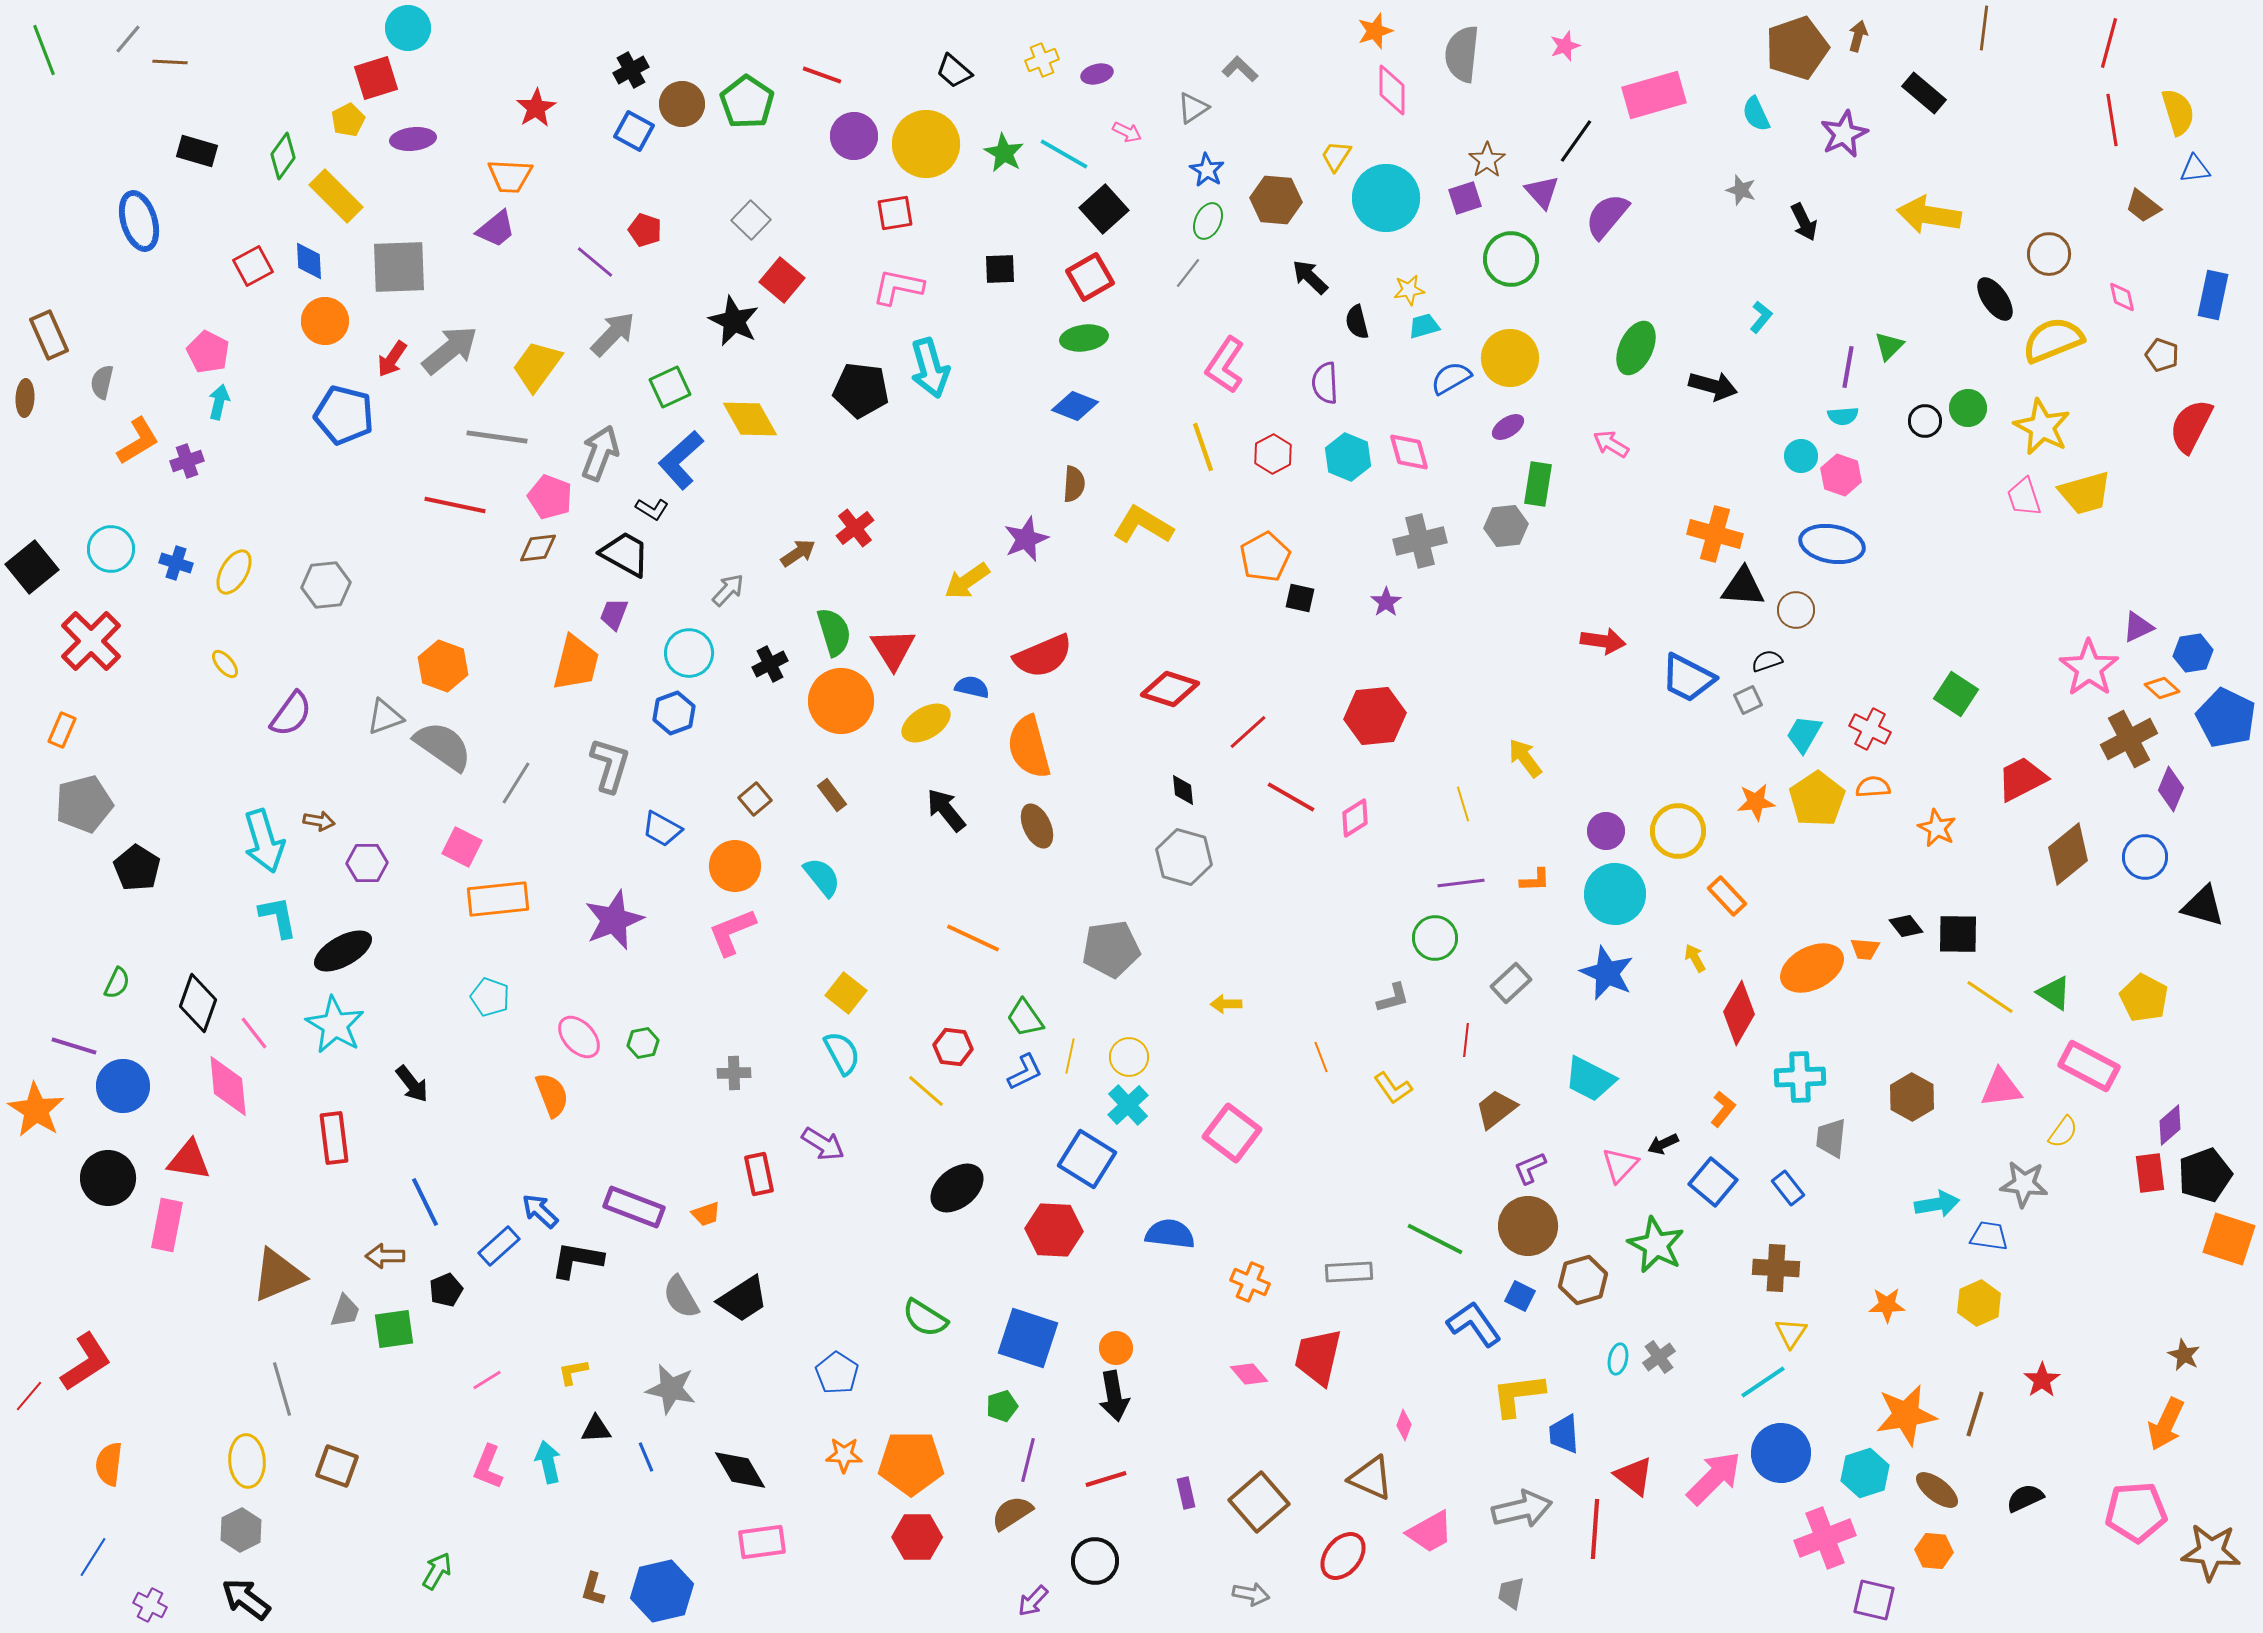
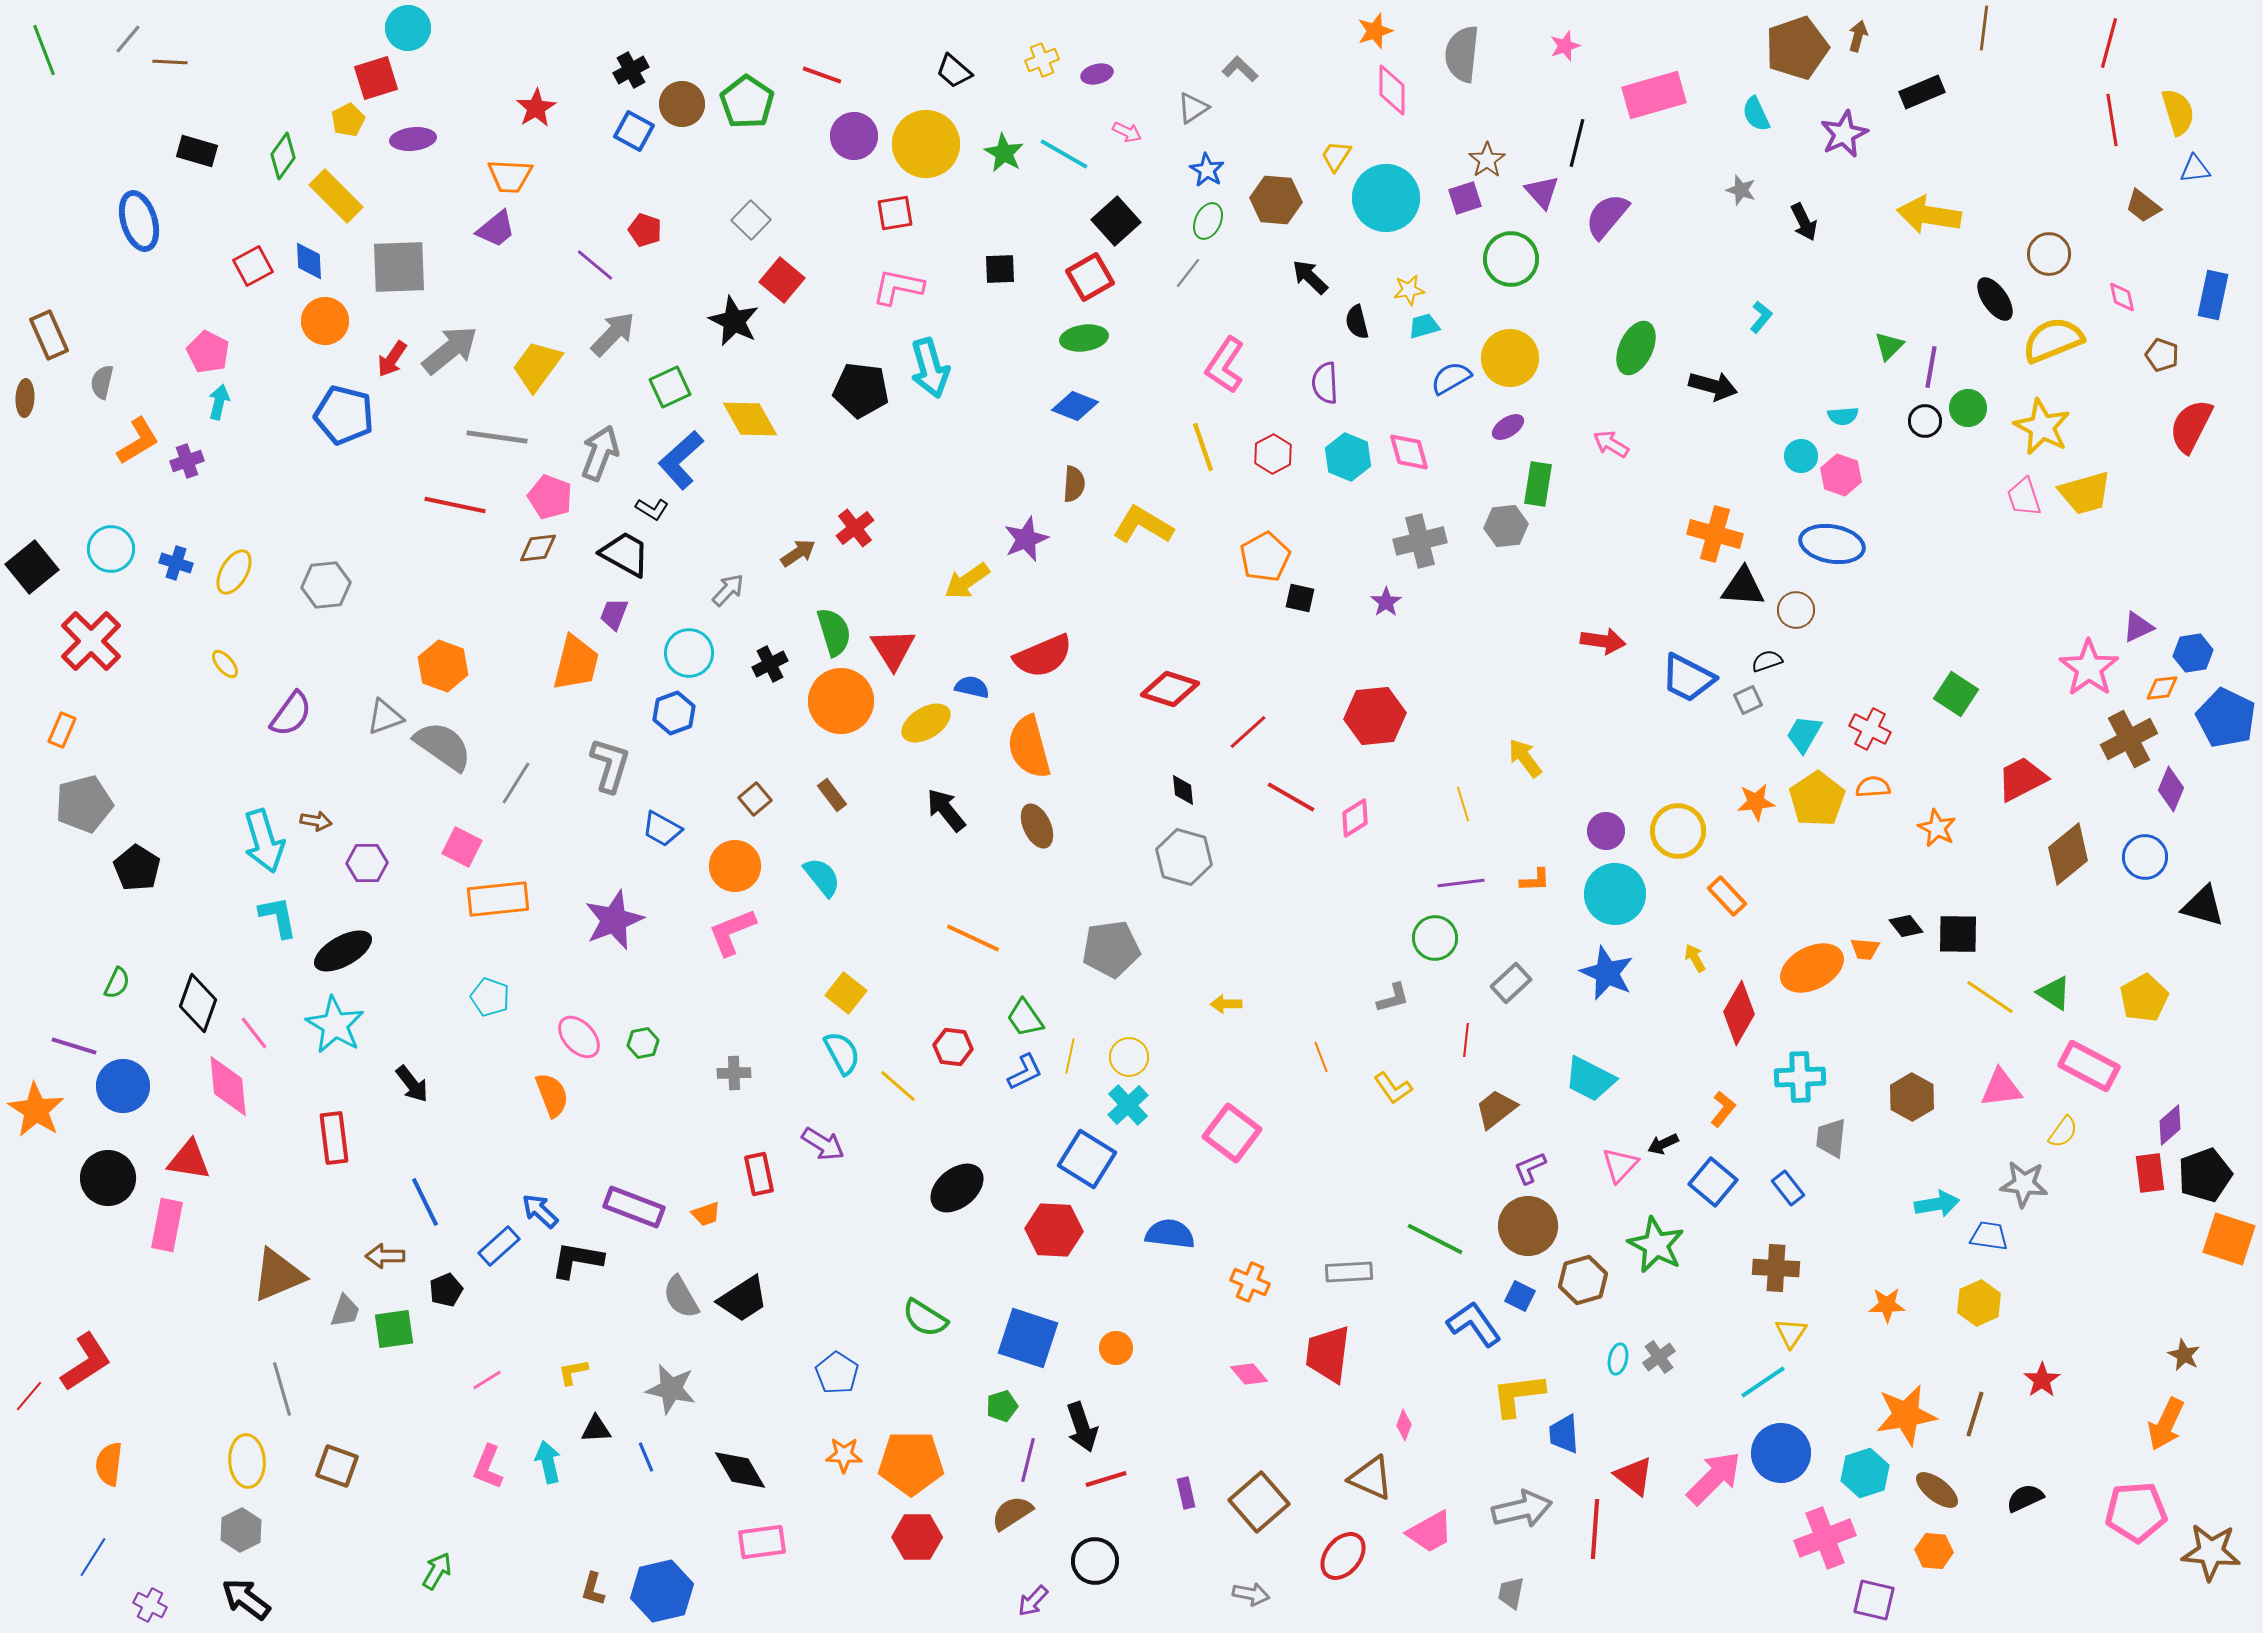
black rectangle at (1924, 93): moved 2 px left, 1 px up; rotated 63 degrees counterclockwise
black line at (1576, 141): moved 1 px right, 2 px down; rotated 21 degrees counterclockwise
black square at (1104, 209): moved 12 px right, 12 px down
purple line at (595, 262): moved 3 px down
purple line at (1848, 367): moved 83 px right
orange diamond at (2162, 688): rotated 48 degrees counterclockwise
brown arrow at (319, 821): moved 3 px left
yellow pentagon at (2144, 998): rotated 15 degrees clockwise
yellow line at (926, 1091): moved 28 px left, 5 px up
red trapezoid at (1318, 1357): moved 10 px right, 3 px up; rotated 6 degrees counterclockwise
black arrow at (1114, 1396): moved 32 px left, 31 px down; rotated 9 degrees counterclockwise
